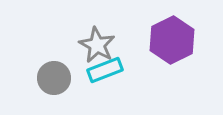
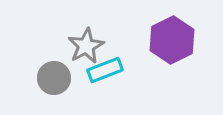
gray star: moved 11 px left, 1 px down; rotated 15 degrees clockwise
